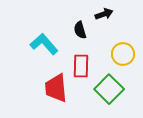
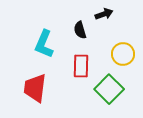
cyan L-shape: rotated 116 degrees counterclockwise
red trapezoid: moved 21 px left; rotated 12 degrees clockwise
